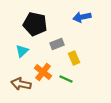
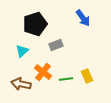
blue arrow: moved 1 px right, 1 px down; rotated 114 degrees counterclockwise
black pentagon: rotated 30 degrees counterclockwise
gray rectangle: moved 1 px left, 1 px down
yellow rectangle: moved 13 px right, 18 px down
green line: rotated 32 degrees counterclockwise
